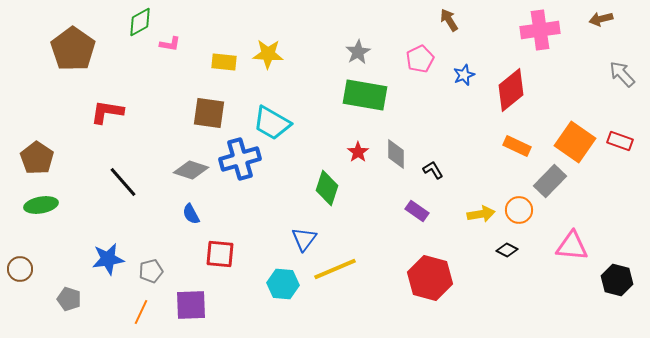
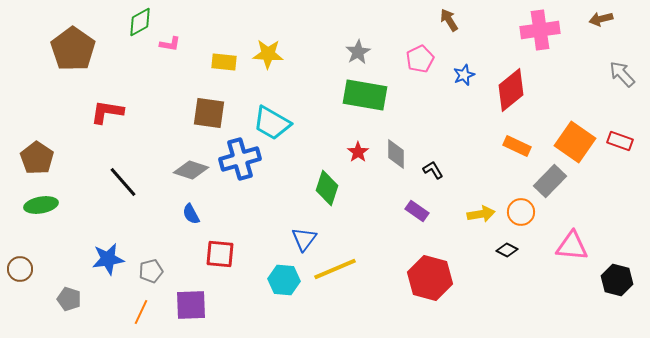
orange circle at (519, 210): moved 2 px right, 2 px down
cyan hexagon at (283, 284): moved 1 px right, 4 px up
